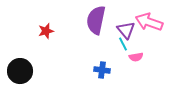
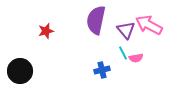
pink arrow: moved 3 px down; rotated 8 degrees clockwise
cyan line: moved 9 px down
pink semicircle: moved 1 px down
blue cross: rotated 21 degrees counterclockwise
